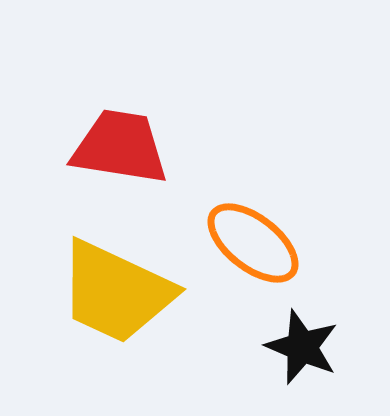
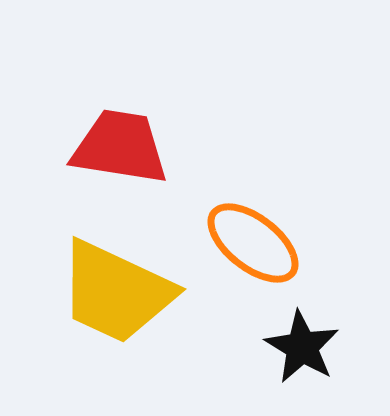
black star: rotated 8 degrees clockwise
